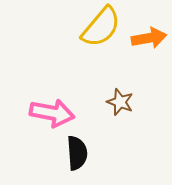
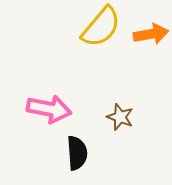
orange arrow: moved 2 px right, 4 px up
brown star: moved 15 px down
pink arrow: moved 3 px left, 4 px up
